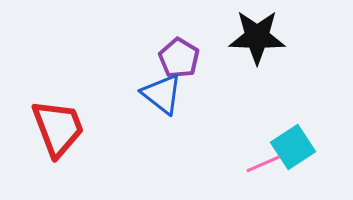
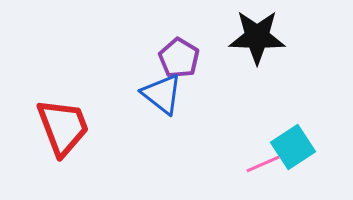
red trapezoid: moved 5 px right, 1 px up
